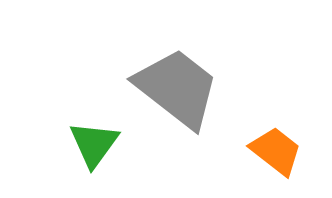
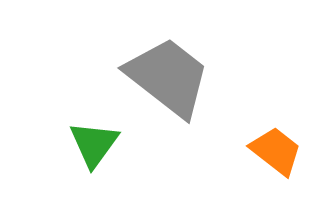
gray trapezoid: moved 9 px left, 11 px up
